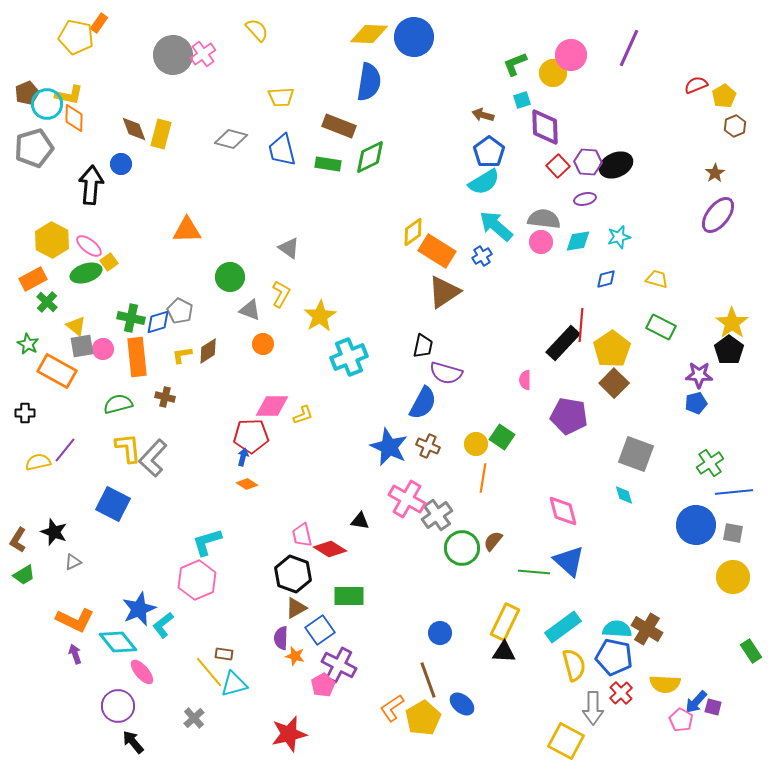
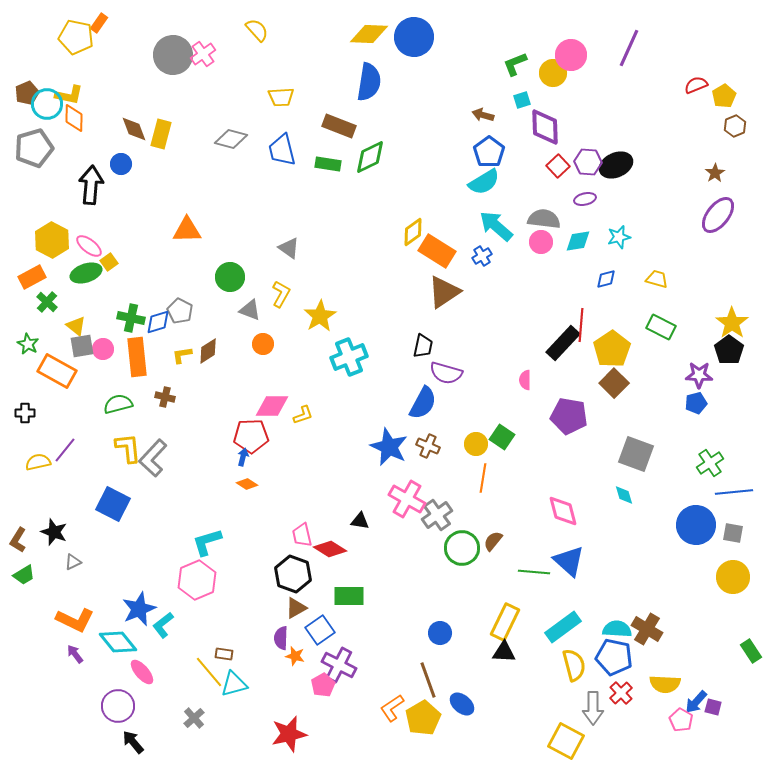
orange rectangle at (33, 279): moved 1 px left, 2 px up
purple arrow at (75, 654): rotated 18 degrees counterclockwise
